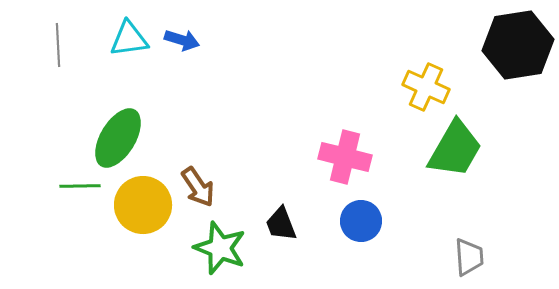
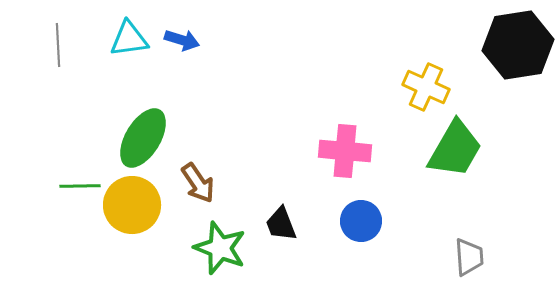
green ellipse: moved 25 px right
pink cross: moved 6 px up; rotated 9 degrees counterclockwise
brown arrow: moved 4 px up
yellow circle: moved 11 px left
